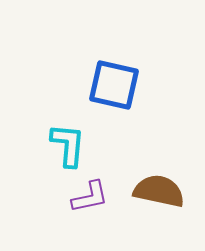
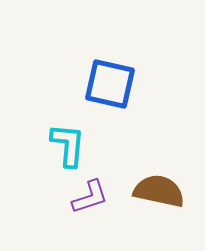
blue square: moved 4 px left, 1 px up
purple L-shape: rotated 6 degrees counterclockwise
